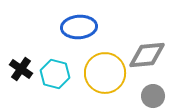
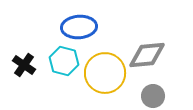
black cross: moved 3 px right, 4 px up
cyan hexagon: moved 9 px right, 13 px up
